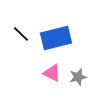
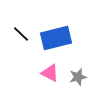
pink triangle: moved 2 px left
